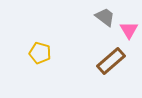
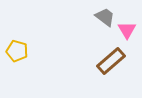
pink triangle: moved 2 px left
yellow pentagon: moved 23 px left, 2 px up
